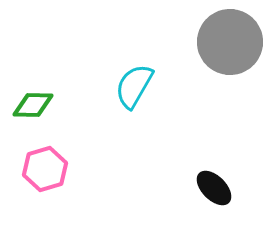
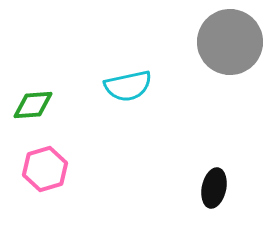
cyan semicircle: moved 6 px left; rotated 132 degrees counterclockwise
green diamond: rotated 6 degrees counterclockwise
black ellipse: rotated 57 degrees clockwise
